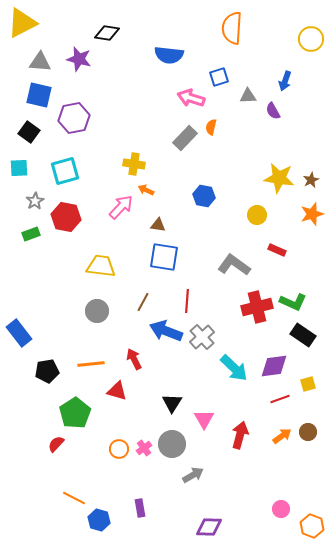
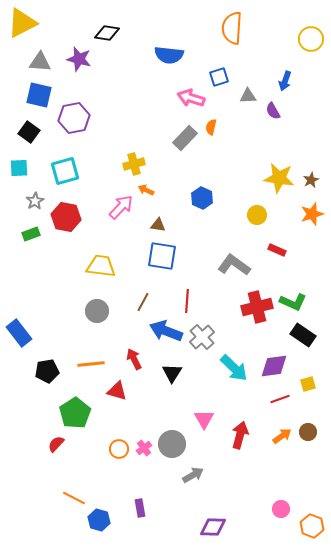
yellow cross at (134, 164): rotated 25 degrees counterclockwise
blue hexagon at (204, 196): moved 2 px left, 2 px down; rotated 15 degrees clockwise
blue square at (164, 257): moved 2 px left, 1 px up
black triangle at (172, 403): moved 30 px up
purple diamond at (209, 527): moved 4 px right
